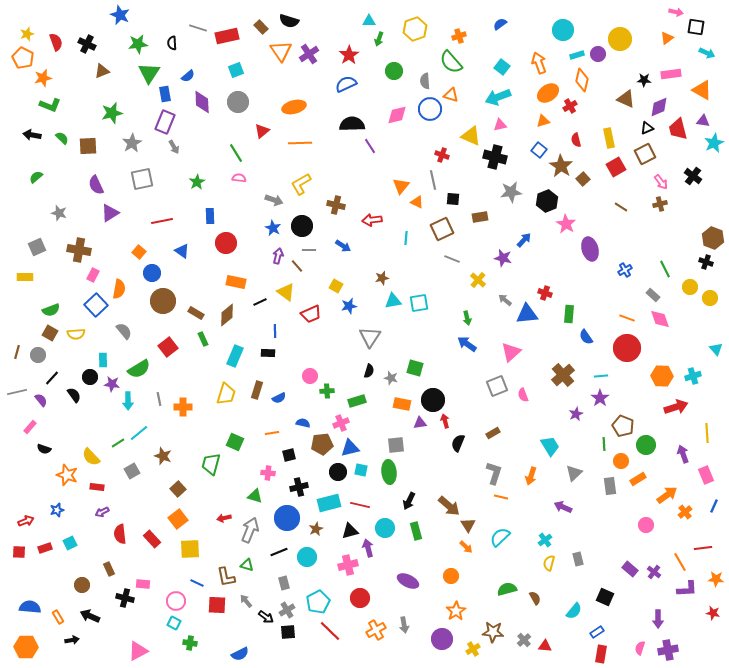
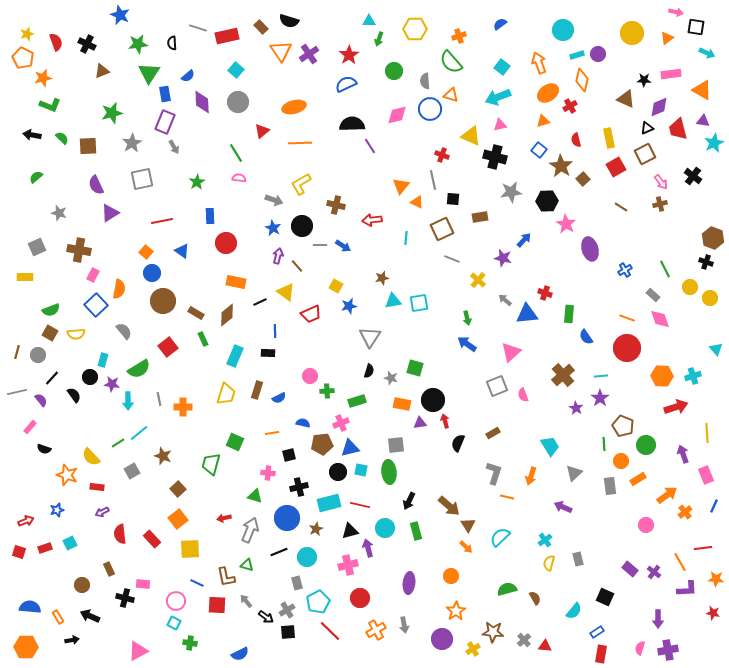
yellow hexagon at (415, 29): rotated 20 degrees clockwise
yellow circle at (620, 39): moved 12 px right, 6 px up
cyan square at (236, 70): rotated 28 degrees counterclockwise
black hexagon at (547, 201): rotated 20 degrees clockwise
gray line at (309, 250): moved 11 px right, 5 px up
orange square at (139, 252): moved 7 px right
cyan rectangle at (103, 360): rotated 16 degrees clockwise
purple star at (576, 414): moved 6 px up; rotated 16 degrees counterclockwise
orange line at (501, 497): moved 6 px right
red square at (19, 552): rotated 16 degrees clockwise
purple ellipse at (408, 581): moved 1 px right, 2 px down; rotated 70 degrees clockwise
gray rectangle at (284, 583): moved 13 px right
